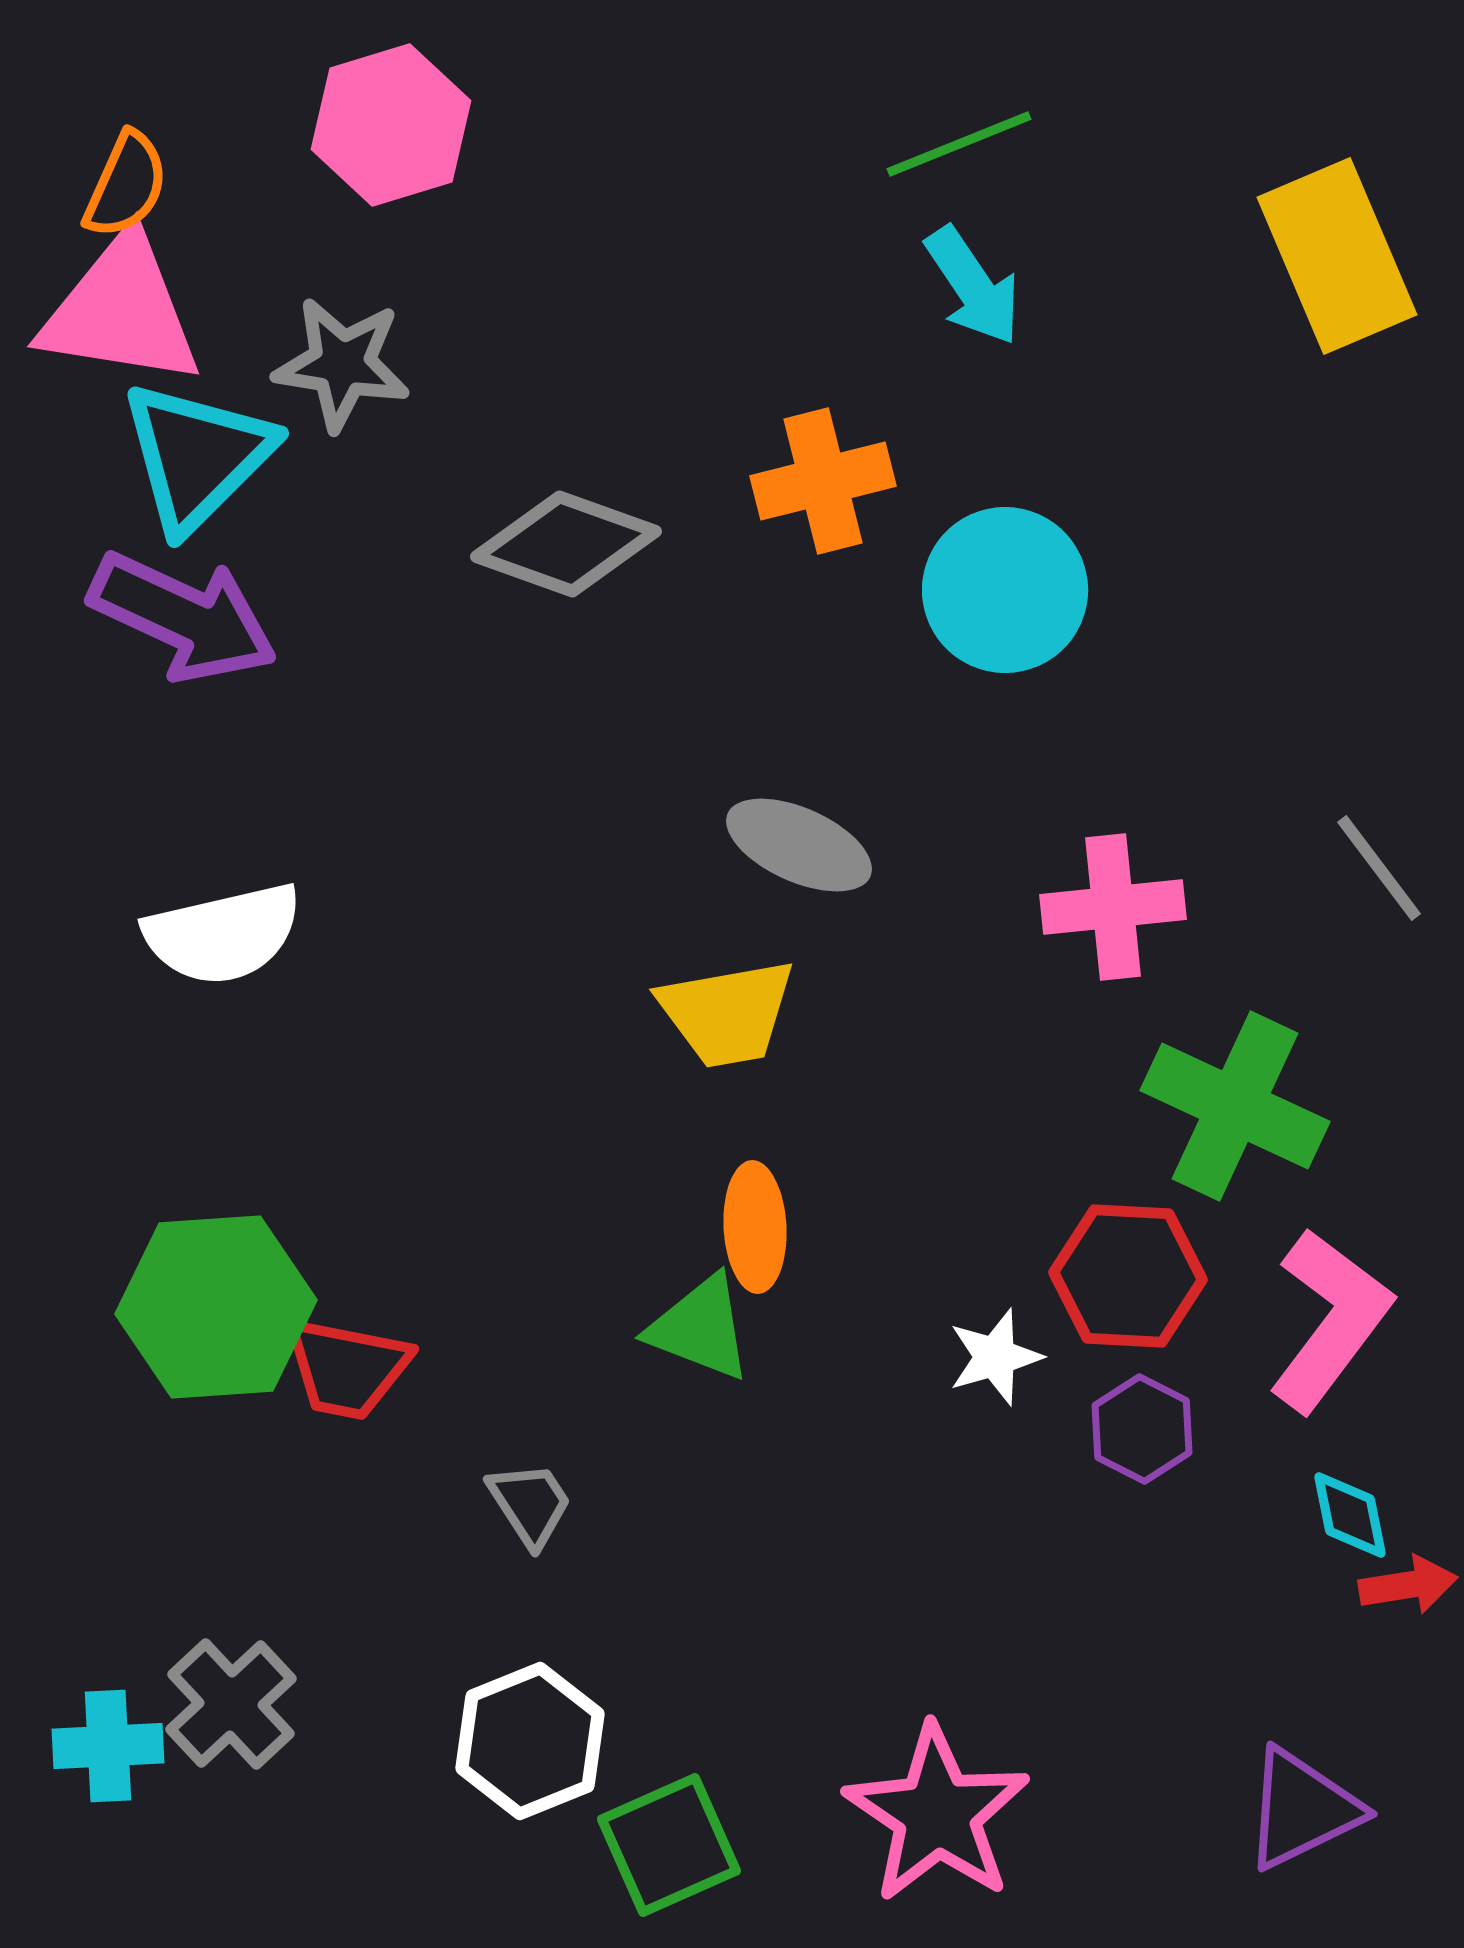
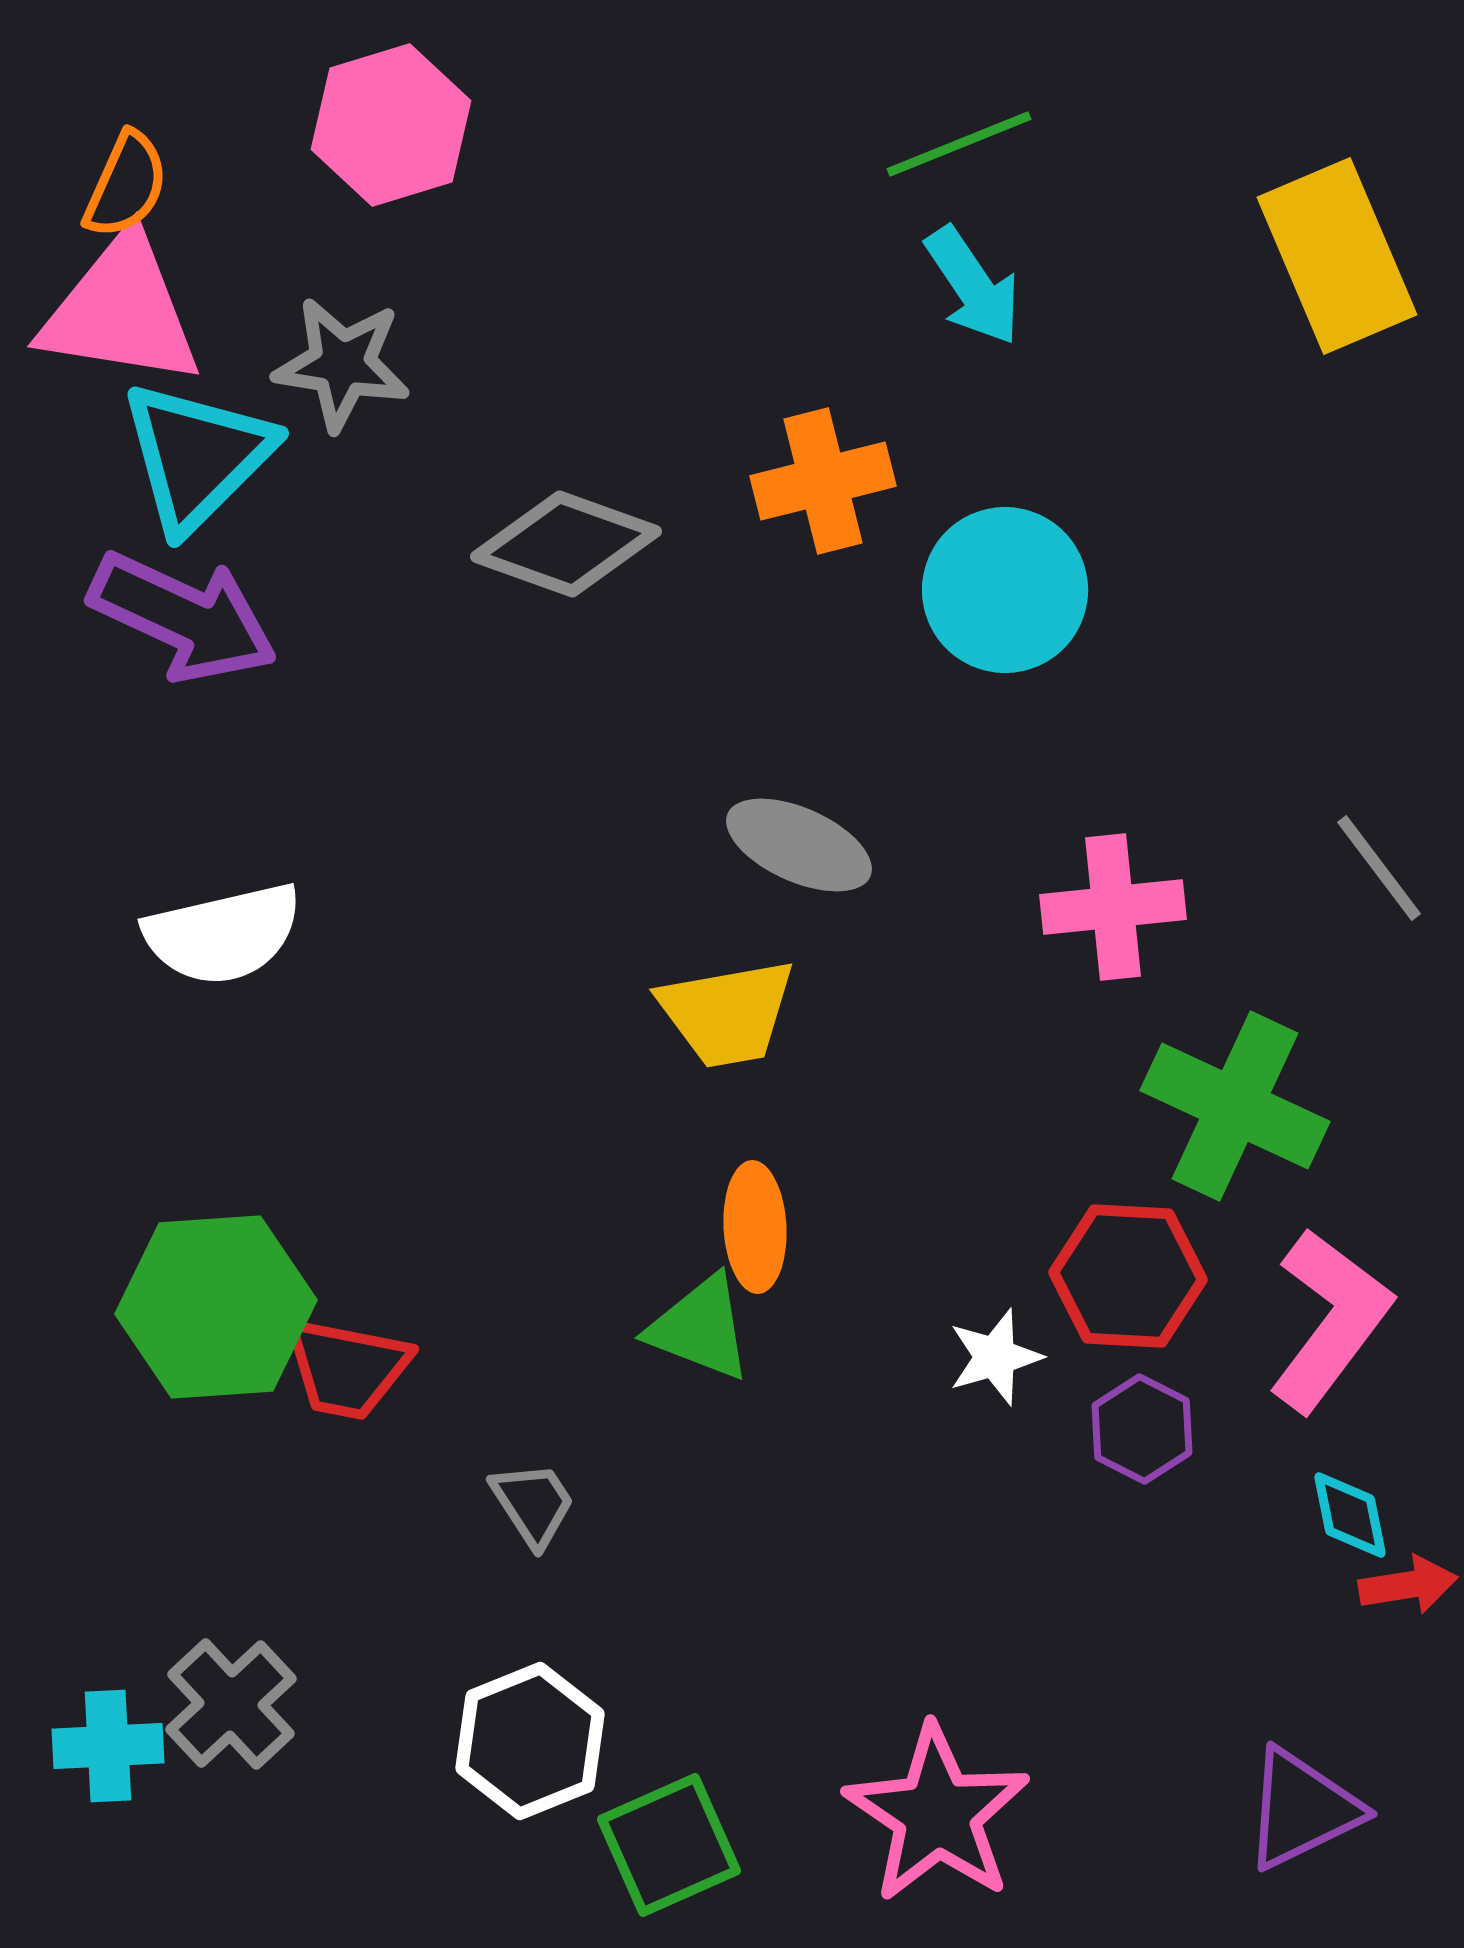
gray trapezoid: moved 3 px right
